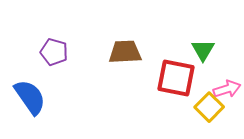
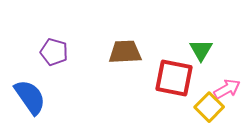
green triangle: moved 2 px left
red square: moved 2 px left
pink arrow: rotated 12 degrees counterclockwise
